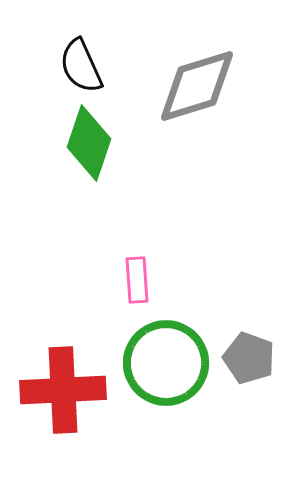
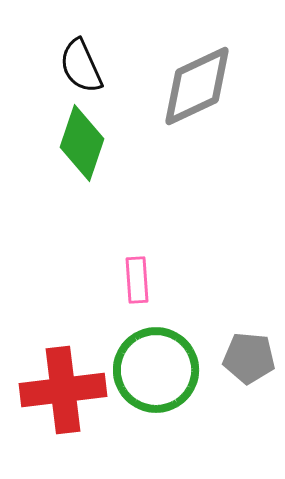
gray diamond: rotated 8 degrees counterclockwise
green diamond: moved 7 px left
gray pentagon: rotated 15 degrees counterclockwise
green circle: moved 10 px left, 7 px down
red cross: rotated 4 degrees counterclockwise
